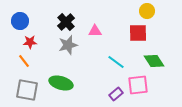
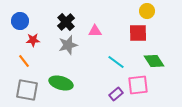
red star: moved 3 px right, 2 px up
